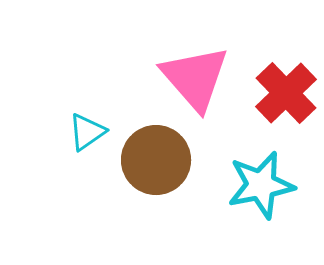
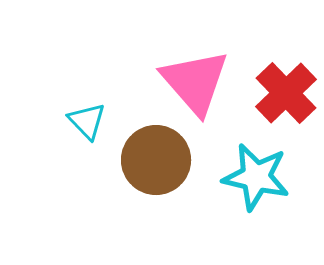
pink triangle: moved 4 px down
cyan triangle: moved 11 px up; rotated 39 degrees counterclockwise
cyan star: moved 5 px left, 8 px up; rotated 24 degrees clockwise
